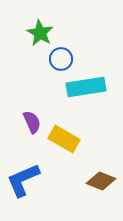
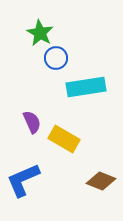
blue circle: moved 5 px left, 1 px up
